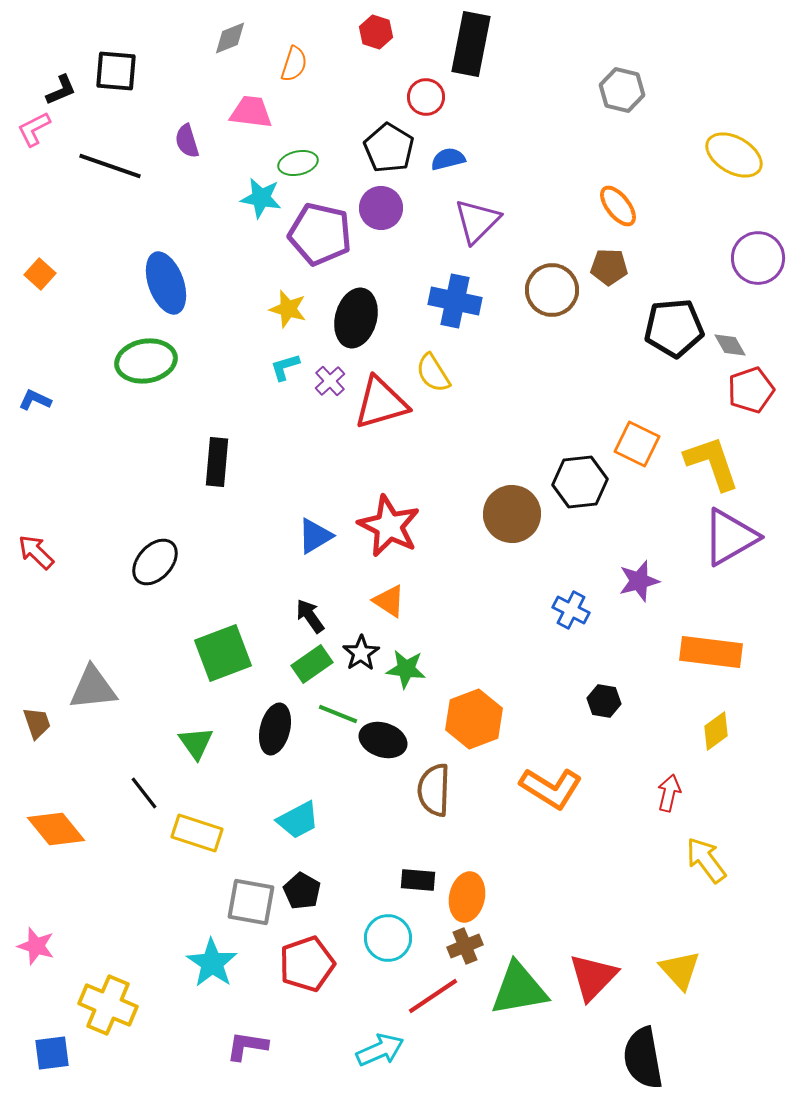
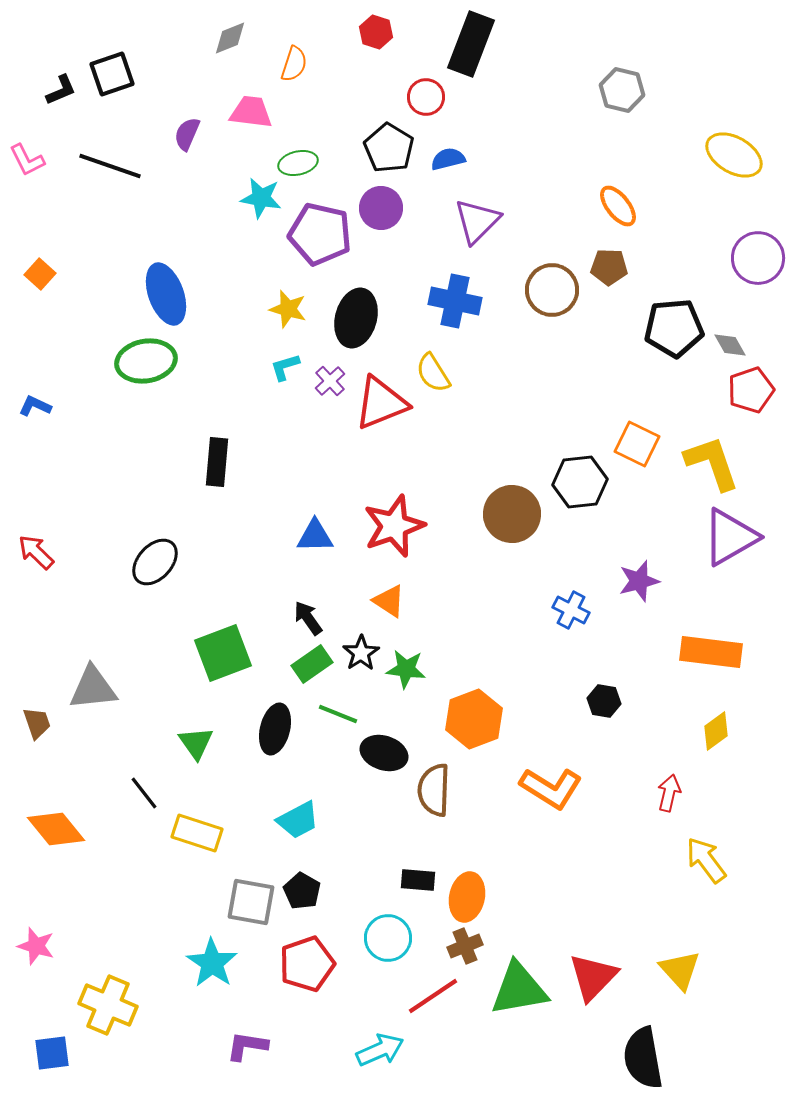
black rectangle at (471, 44): rotated 10 degrees clockwise
black square at (116, 71): moved 4 px left, 3 px down; rotated 24 degrees counterclockwise
pink L-shape at (34, 129): moved 7 px left, 31 px down; rotated 90 degrees counterclockwise
purple semicircle at (187, 141): moved 7 px up; rotated 40 degrees clockwise
blue ellipse at (166, 283): moved 11 px down
blue L-shape at (35, 400): moved 6 px down
red triangle at (381, 403): rotated 6 degrees counterclockwise
red star at (389, 526): moved 5 px right; rotated 26 degrees clockwise
blue triangle at (315, 536): rotated 30 degrees clockwise
black arrow at (310, 616): moved 2 px left, 2 px down
black ellipse at (383, 740): moved 1 px right, 13 px down
